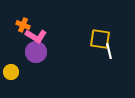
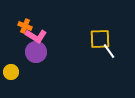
orange cross: moved 2 px right, 1 px down
yellow square: rotated 10 degrees counterclockwise
white line: rotated 21 degrees counterclockwise
